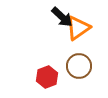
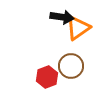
black arrow: rotated 35 degrees counterclockwise
brown circle: moved 8 px left
